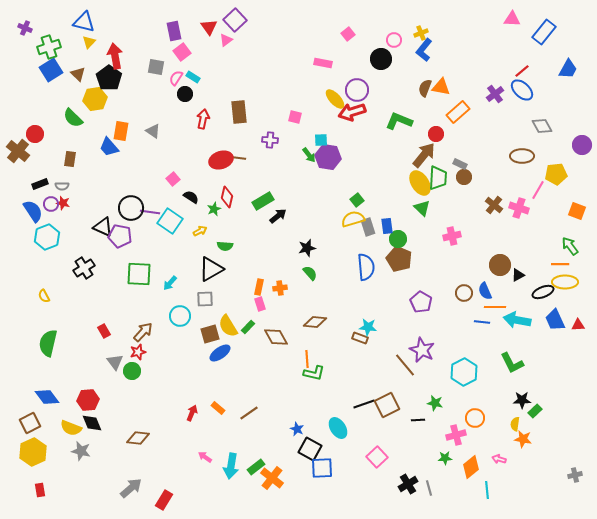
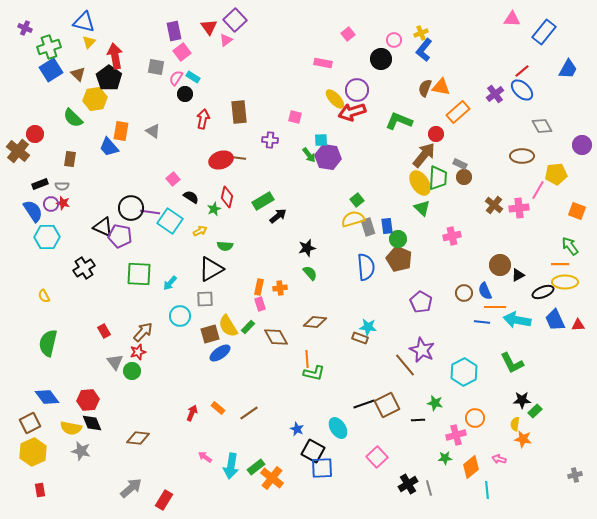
pink cross at (519, 208): rotated 24 degrees counterclockwise
cyan hexagon at (47, 237): rotated 20 degrees clockwise
yellow semicircle at (71, 428): rotated 10 degrees counterclockwise
black square at (310, 449): moved 3 px right, 2 px down
